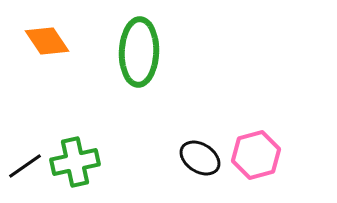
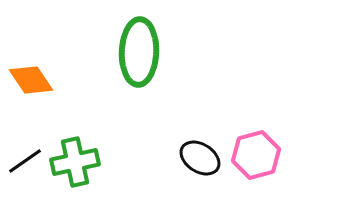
orange diamond: moved 16 px left, 39 px down
black line: moved 5 px up
